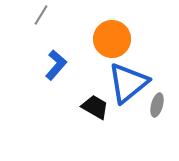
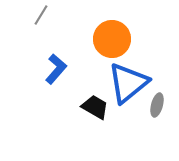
blue L-shape: moved 4 px down
